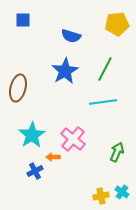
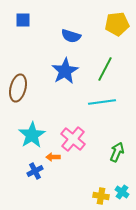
cyan line: moved 1 px left
yellow cross: rotated 21 degrees clockwise
